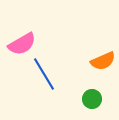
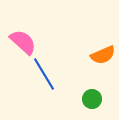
pink semicircle: moved 1 px right, 2 px up; rotated 108 degrees counterclockwise
orange semicircle: moved 6 px up
